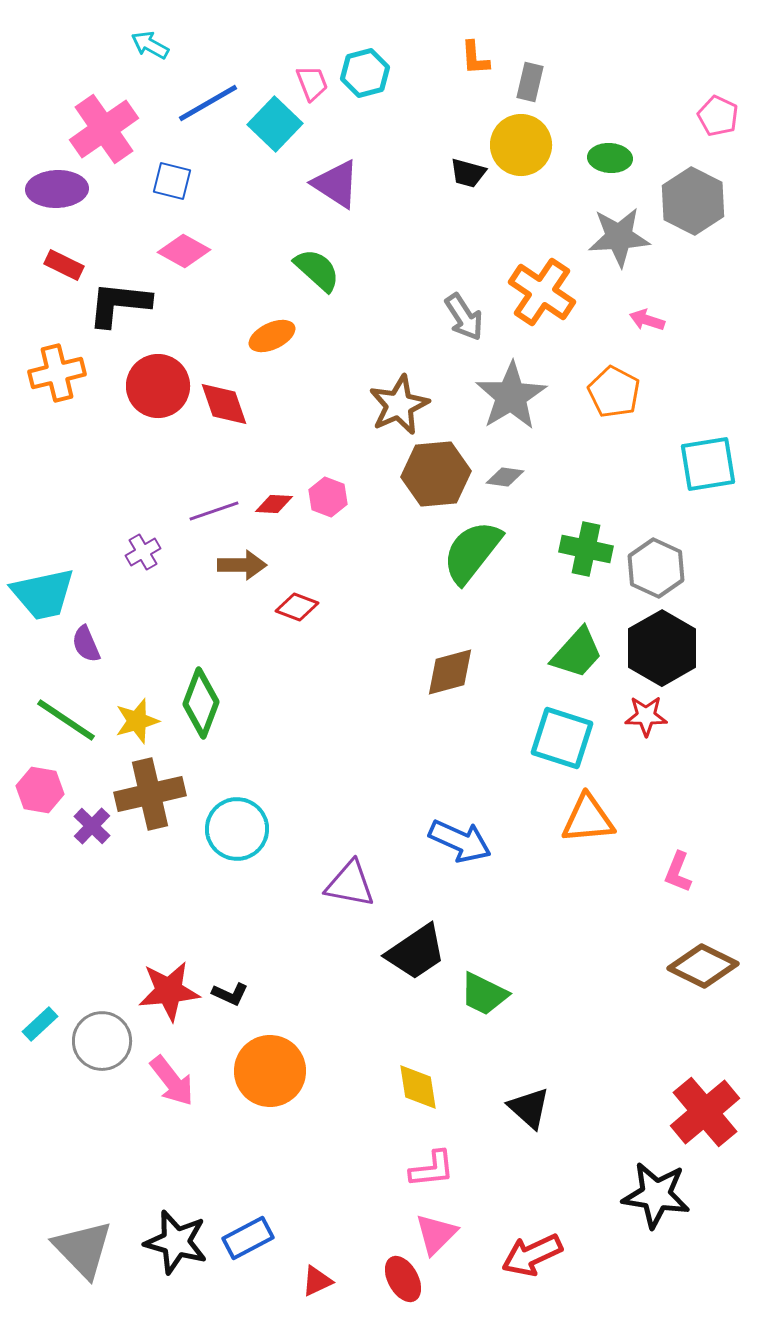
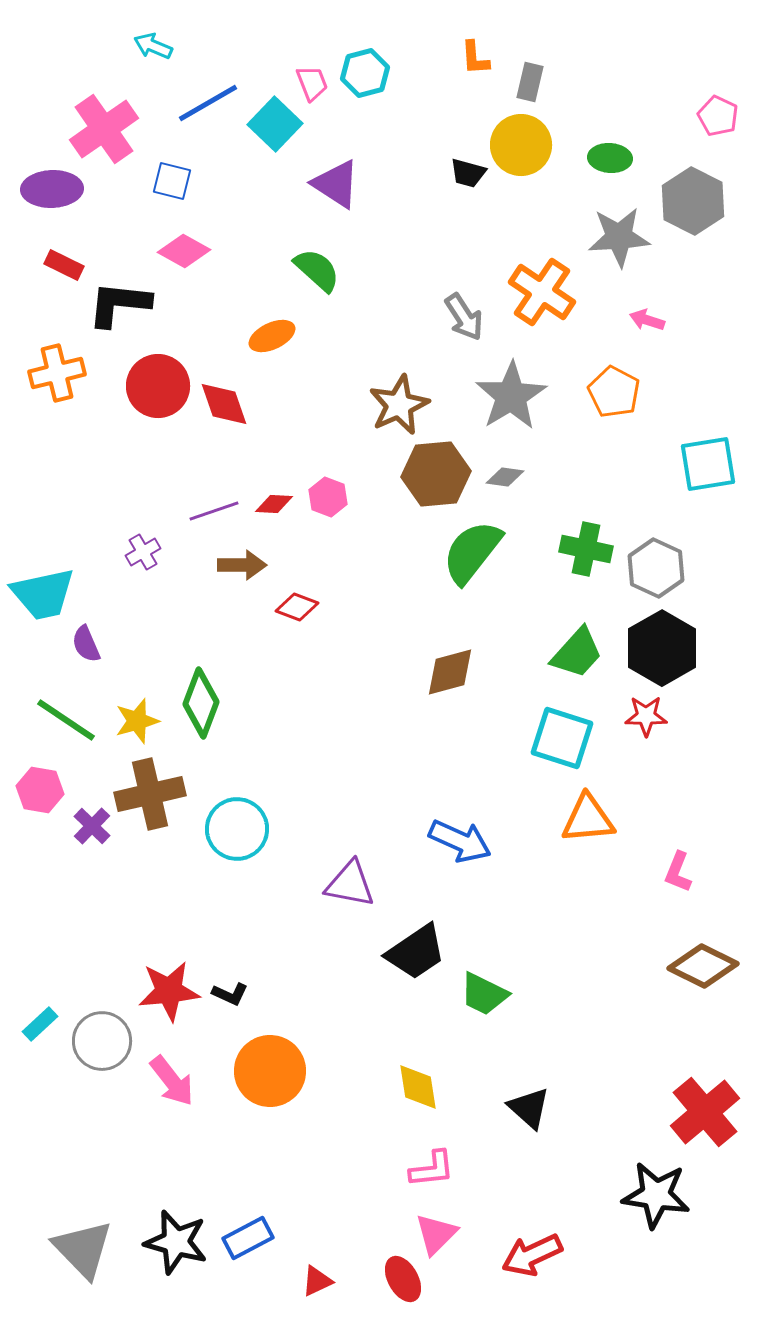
cyan arrow at (150, 45): moved 3 px right, 1 px down; rotated 6 degrees counterclockwise
purple ellipse at (57, 189): moved 5 px left
